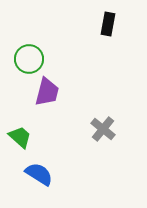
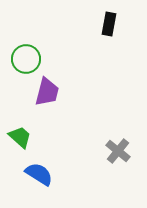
black rectangle: moved 1 px right
green circle: moved 3 px left
gray cross: moved 15 px right, 22 px down
